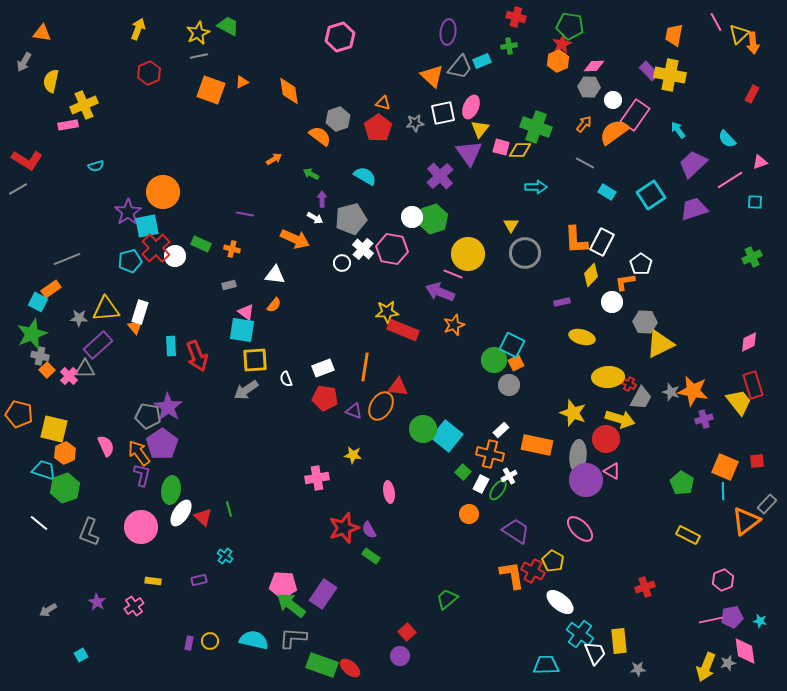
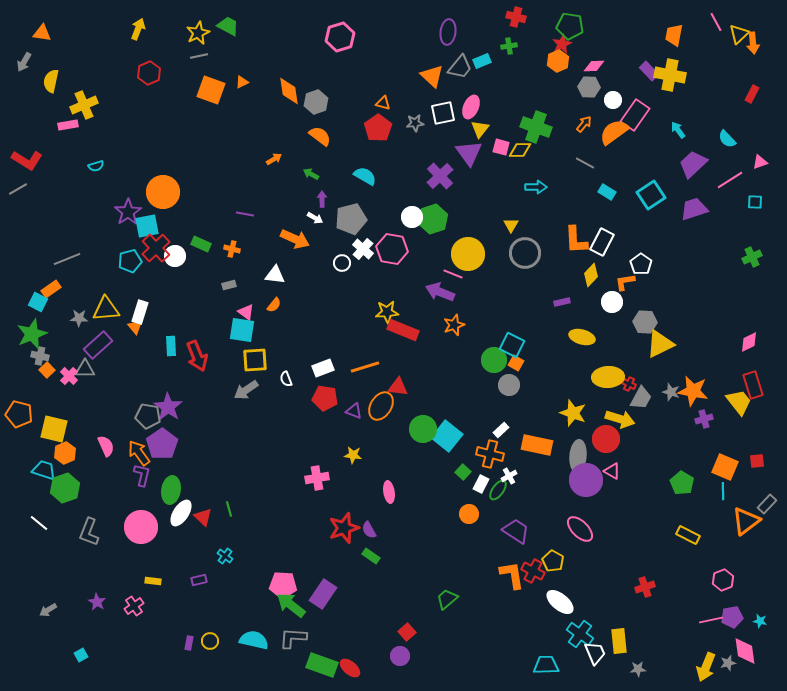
gray hexagon at (338, 119): moved 22 px left, 17 px up
orange square at (516, 363): rotated 35 degrees counterclockwise
orange line at (365, 367): rotated 64 degrees clockwise
